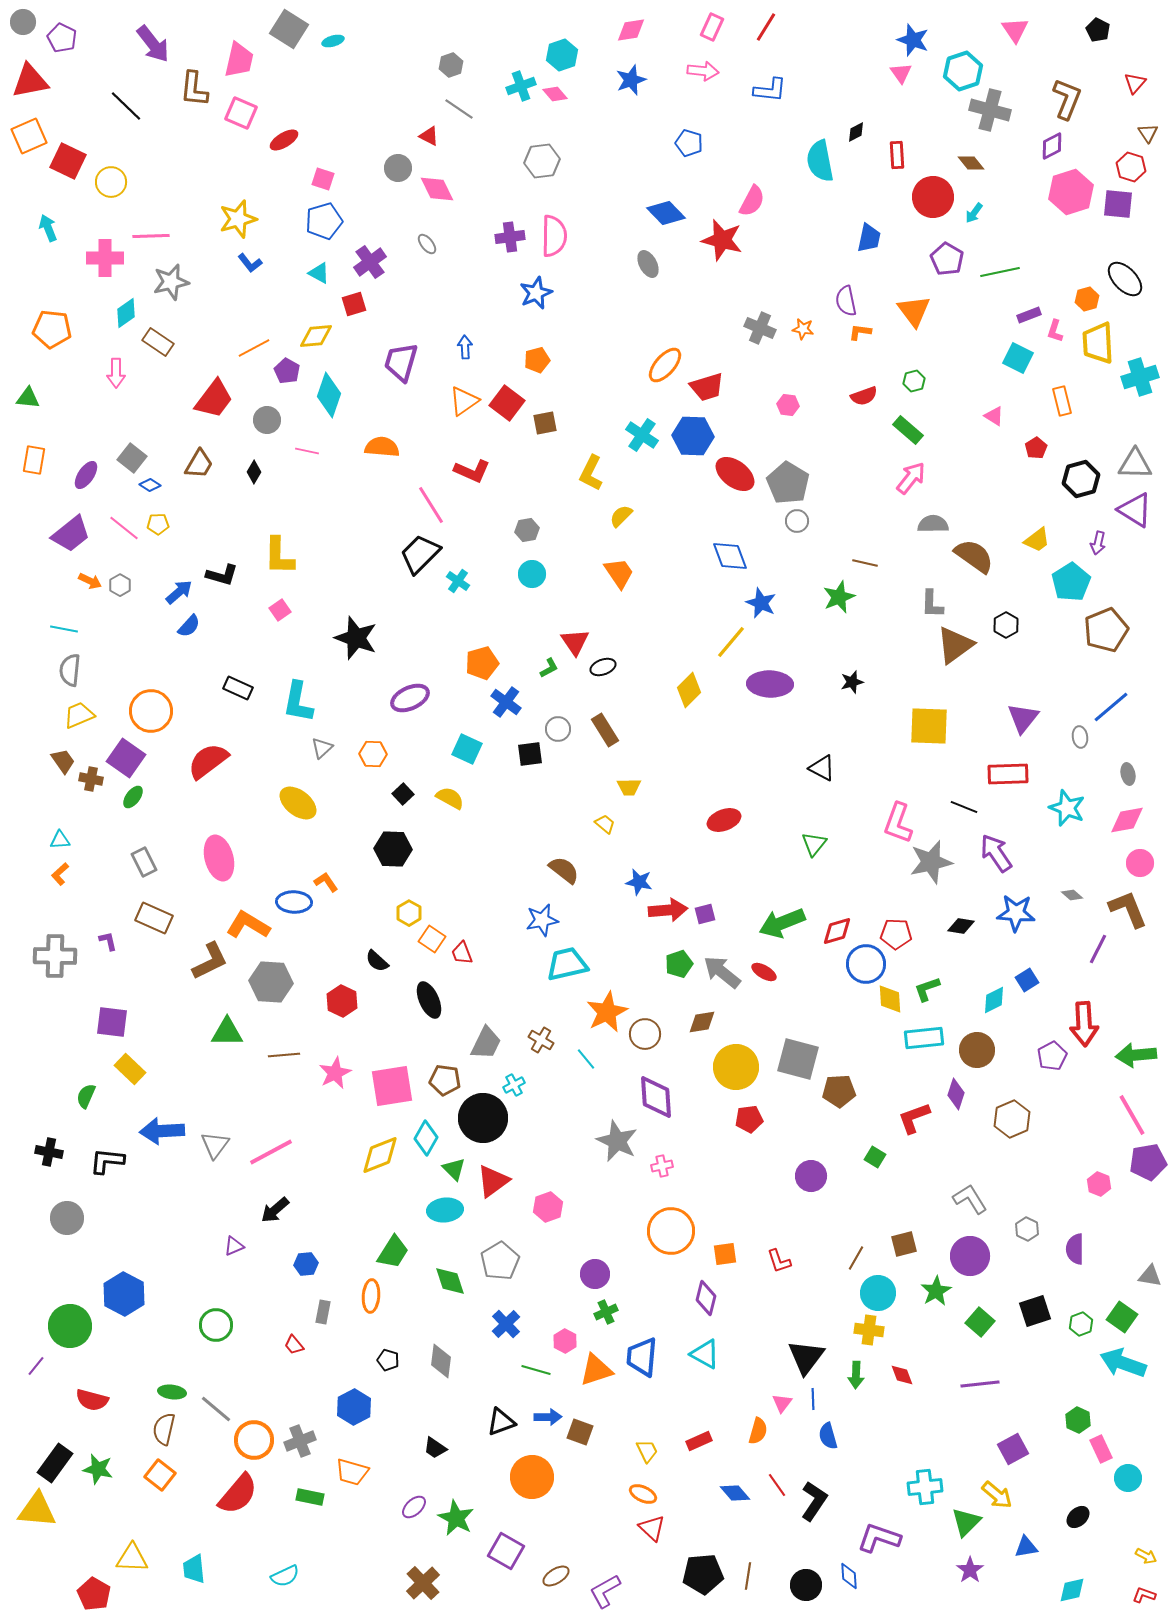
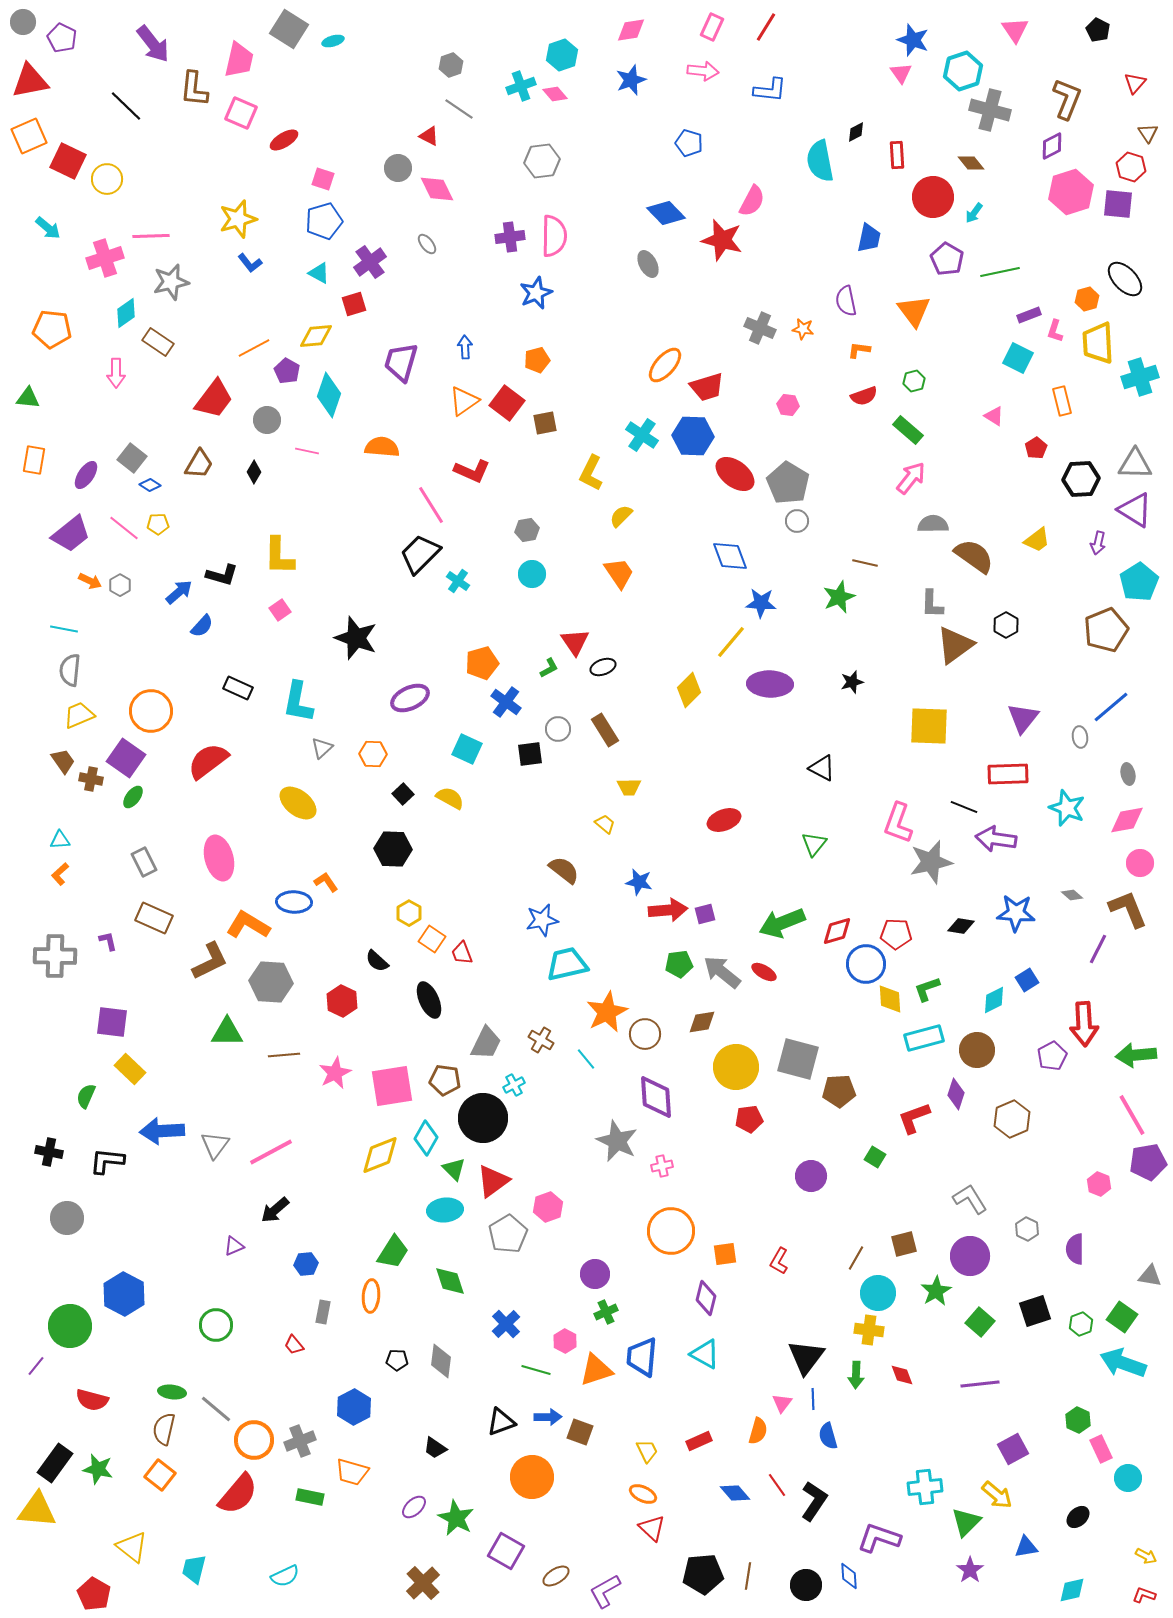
yellow circle at (111, 182): moved 4 px left, 3 px up
cyan arrow at (48, 228): rotated 152 degrees clockwise
pink cross at (105, 258): rotated 18 degrees counterclockwise
orange L-shape at (860, 332): moved 1 px left, 18 px down
black hexagon at (1081, 479): rotated 12 degrees clockwise
cyan pentagon at (1071, 582): moved 68 px right
blue star at (761, 603): rotated 20 degrees counterclockwise
blue semicircle at (189, 626): moved 13 px right
purple arrow at (996, 853): moved 14 px up; rotated 48 degrees counterclockwise
green pentagon at (679, 964): rotated 12 degrees clockwise
cyan rectangle at (924, 1038): rotated 9 degrees counterclockwise
gray pentagon at (500, 1261): moved 8 px right, 27 px up
red L-shape at (779, 1261): rotated 48 degrees clockwise
black pentagon at (388, 1360): moved 9 px right; rotated 15 degrees counterclockwise
yellow triangle at (132, 1558): moved 11 px up; rotated 36 degrees clockwise
cyan trapezoid at (194, 1569): rotated 20 degrees clockwise
